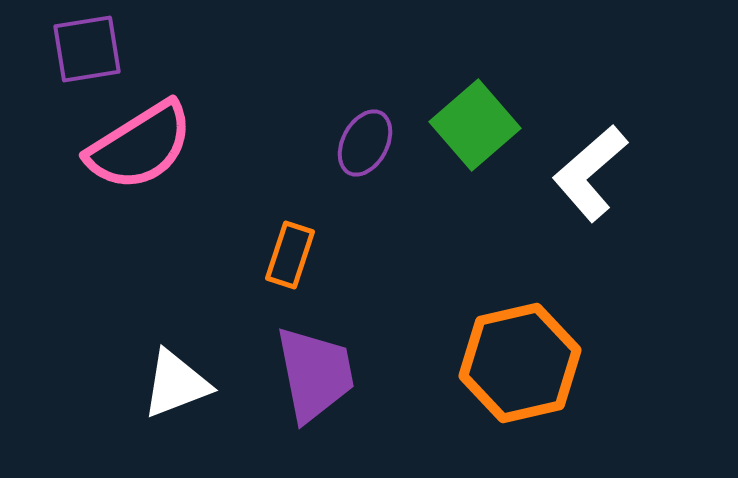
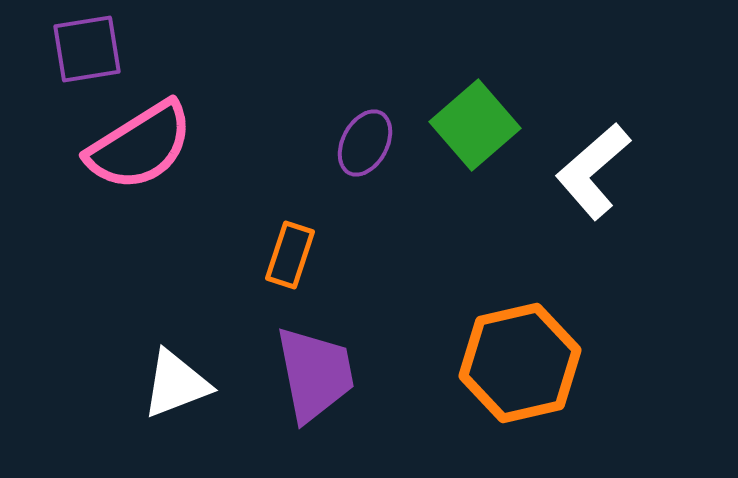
white L-shape: moved 3 px right, 2 px up
